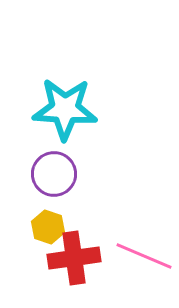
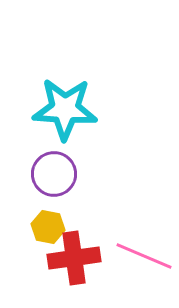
yellow hexagon: rotated 8 degrees counterclockwise
